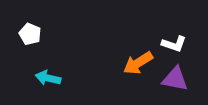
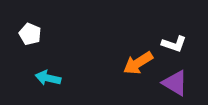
purple triangle: moved 4 px down; rotated 20 degrees clockwise
